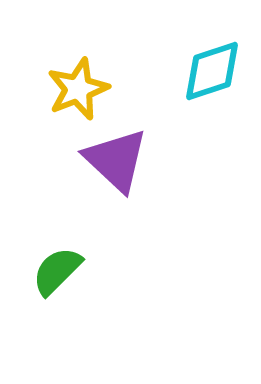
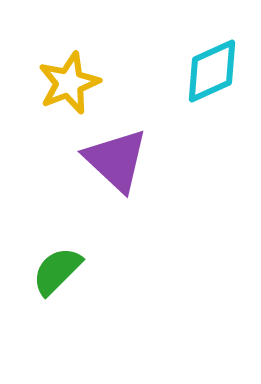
cyan diamond: rotated 6 degrees counterclockwise
yellow star: moved 9 px left, 6 px up
